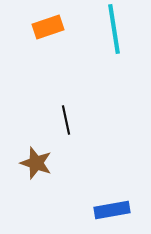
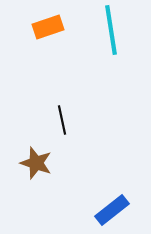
cyan line: moved 3 px left, 1 px down
black line: moved 4 px left
blue rectangle: rotated 28 degrees counterclockwise
